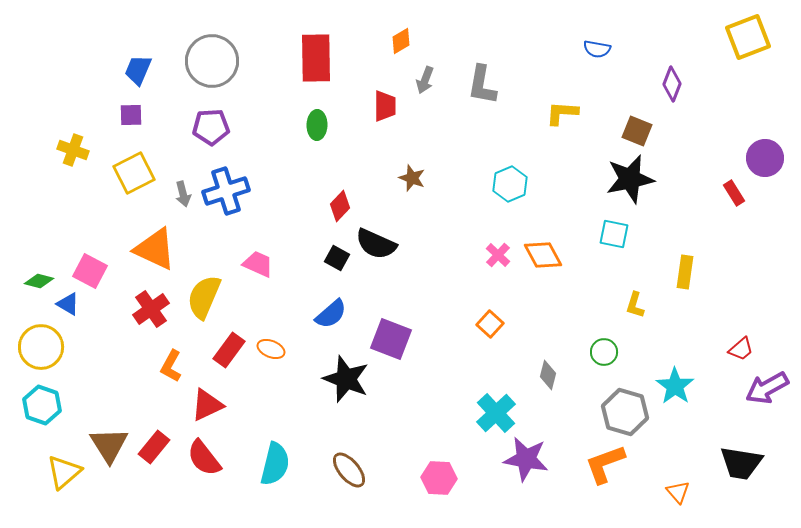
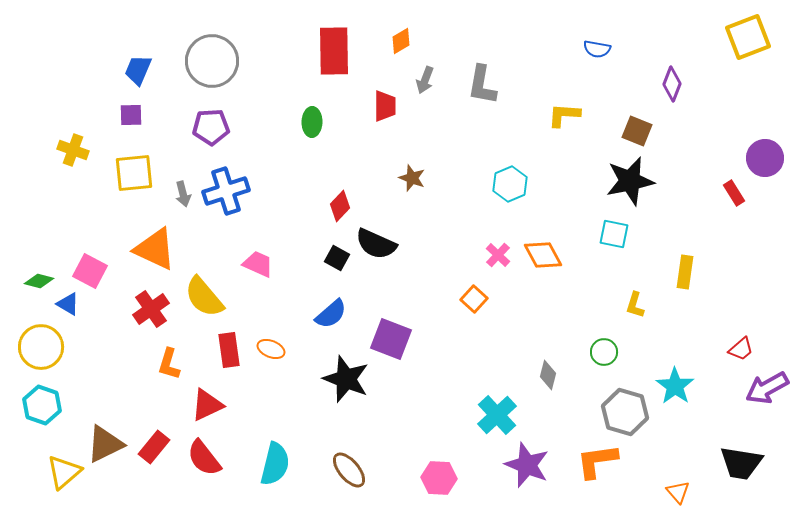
red rectangle at (316, 58): moved 18 px right, 7 px up
yellow L-shape at (562, 113): moved 2 px right, 2 px down
green ellipse at (317, 125): moved 5 px left, 3 px up
yellow square at (134, 173): rotated 21 degrees clockwise
black star at (630, 179): moved 2 px down
yellow semicircle at (204, 297): rotated 63 degrees counterclockwise
orange square at (490, 324): moved 16 px left, 25 px up
red rectangle at (229, 350): rotated 44 degrees counterclockwise
orange L-shape at (171, 366): moved 2 px left, 2 px up; rotated 12 degrees counterclockwise
cyan cross at (496, 413): moved 1 px right, 2 px down
brown triangle at (109, 445): moved 4 px left, 1 px up; rotated 36 degrees clockwise
purple star at (526, 459): moved 1 px right, 6 px down; rotated 12 degrees clockwise
orange L-shape at (605, 464): moved 8 px left, 3 px up; rotated 12 degrees clockwise
